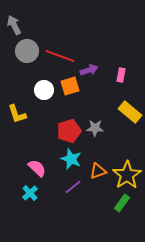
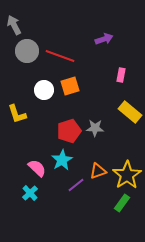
purple arrow: moved 15 px right, 31 px up
cyan star: moved 9 px left, 1 px down; rotated 20 degrees clockwise
purple line: moved 3 px right, 2 px up
